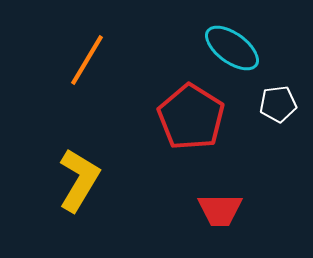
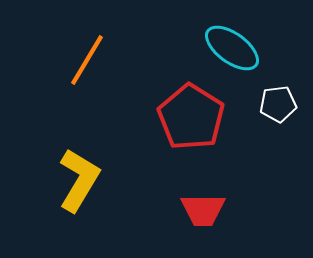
red trapezoid: moved 17 px left
